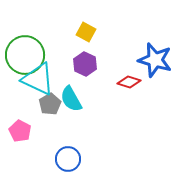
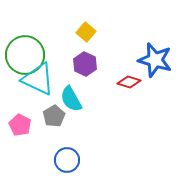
yellow square: rotated 12 degrees clockwise
gray pentagon: moved 4 px right, 12 px down
pink pentagon: moved 6 px up
blue circle: moved 1 px left, 1 px down
